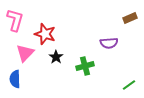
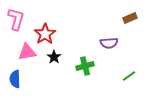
pink L-shape: moved 1 px right, 1 px up
red star: rotated 20 degrees clockwise
pink triangle: moved 2 px right, 1 px up; rotated 36 degrees clockwise
black star: moved 2 px left
green line: moved 9 px up
